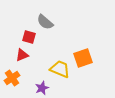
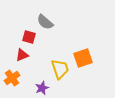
yellow trapezoid: rotated 50 degrees clockwise
